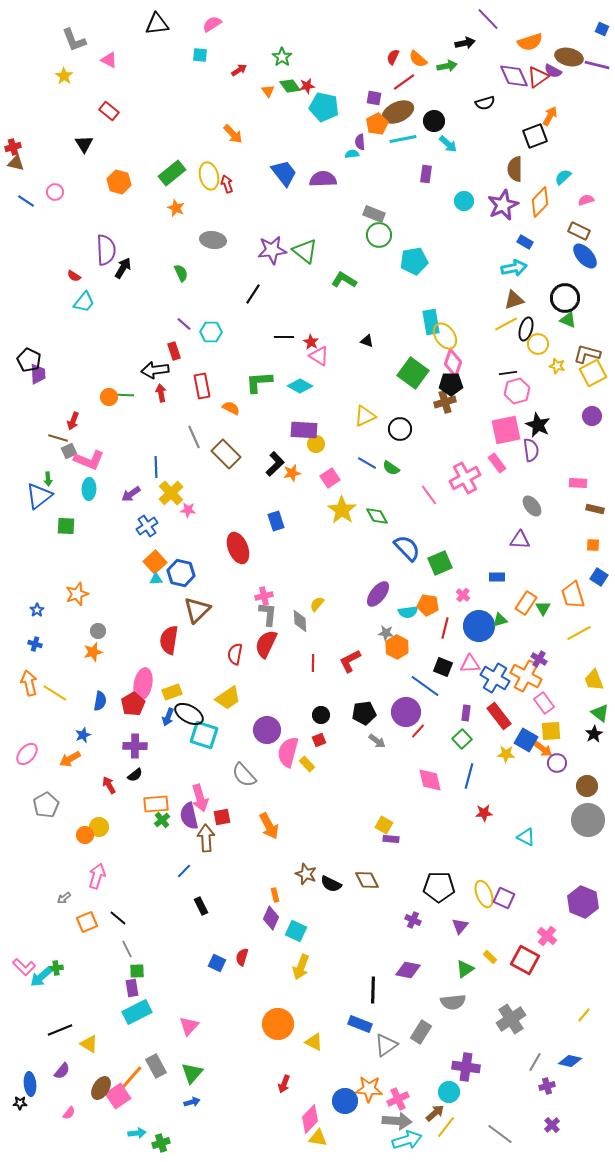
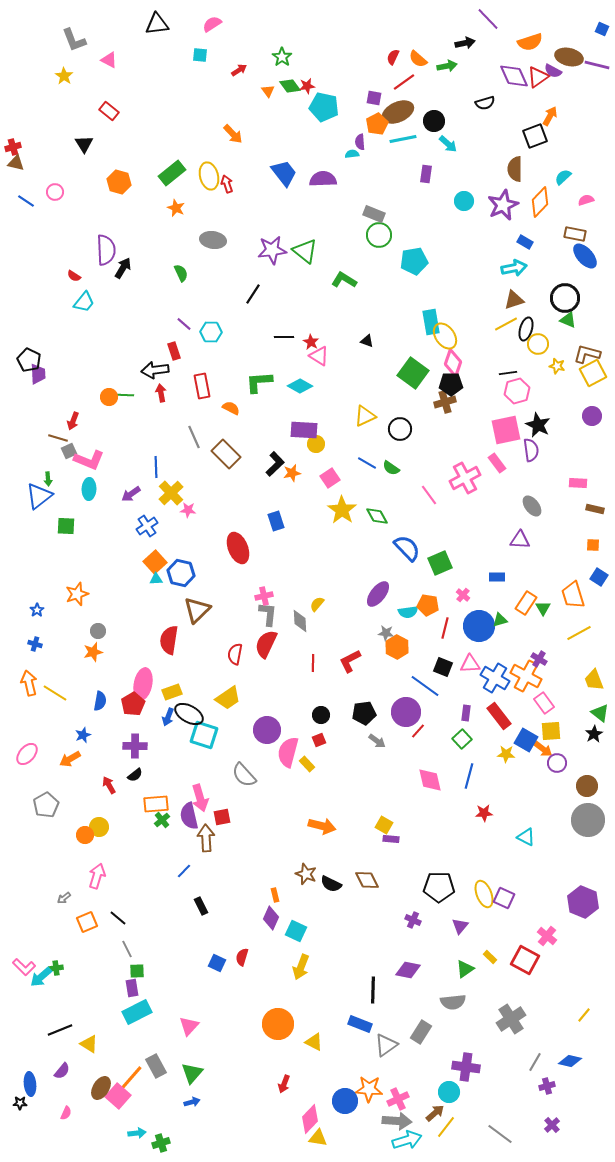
brown rectangle at (579, 231): moved 4 px left, 3 px down; rotated 15 degrees counterclockwise
orange arrow at (269, 826): moved 53 px right; rotated 48 degrees counterclockwise
pink square at (118, 1096): rotated 15 degrees counterclockwise
pink semicircle at (69, 1113): moved 3 px left; rotated 16 degrees counterclockwise
